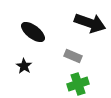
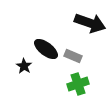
black ellipse: moved 13 px right, 17 px down
